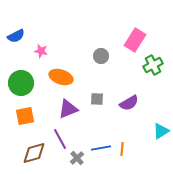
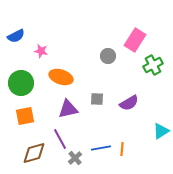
gray circle: moved 7 px right
purple triangle: rotated 10 degrees clockwise
gray cross: moved 2 px left
